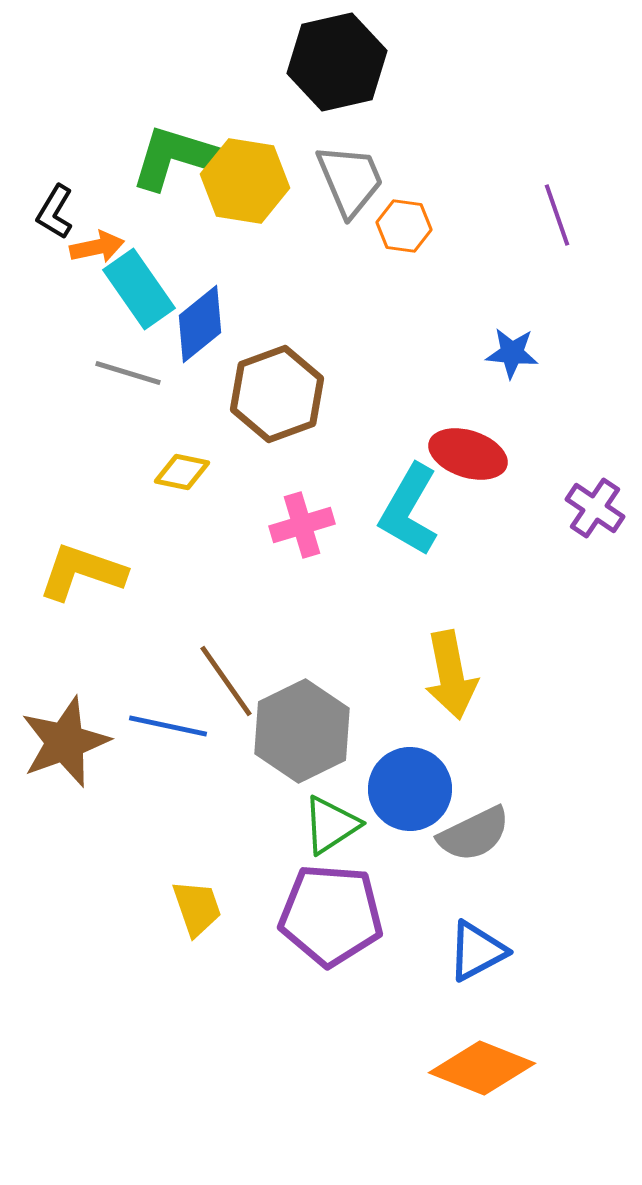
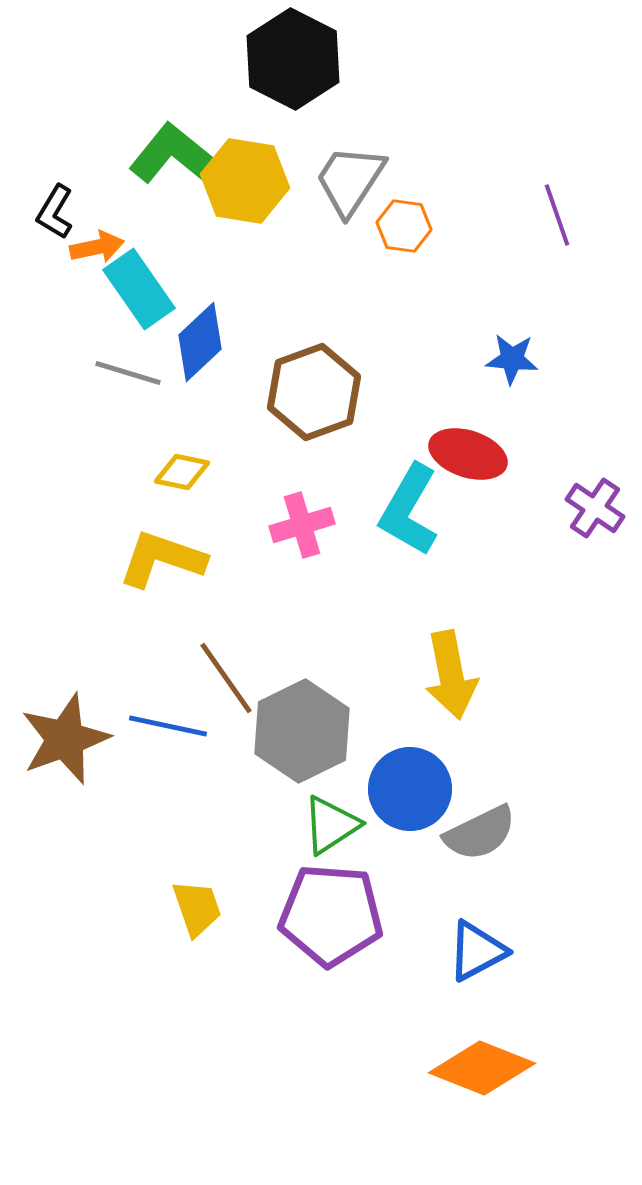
black hexagon: moved 44 px left, 3 px up; rotated 20 degrees counterclockwise
green L-shape: rotated 22 degrees clockwise
gray trapezoid: rotated 124 degrees counterclockwise
blue diamond: moved 18 px down; rotated 4 degrees counterclockwise
blue star: moved 6 px down
brown hexagon: moved 37 px right, 2 px up
yellow L-shape: moved 80 px right, 13 px up
brown line: moved 3 px up
brown star: moved 3 px up
gray semicircle: moved 6 px right, 1 px up
